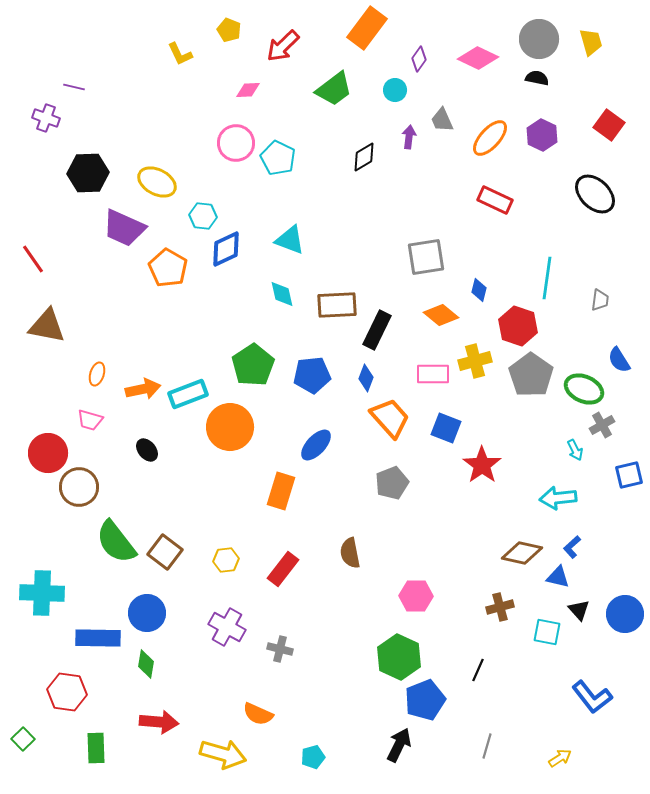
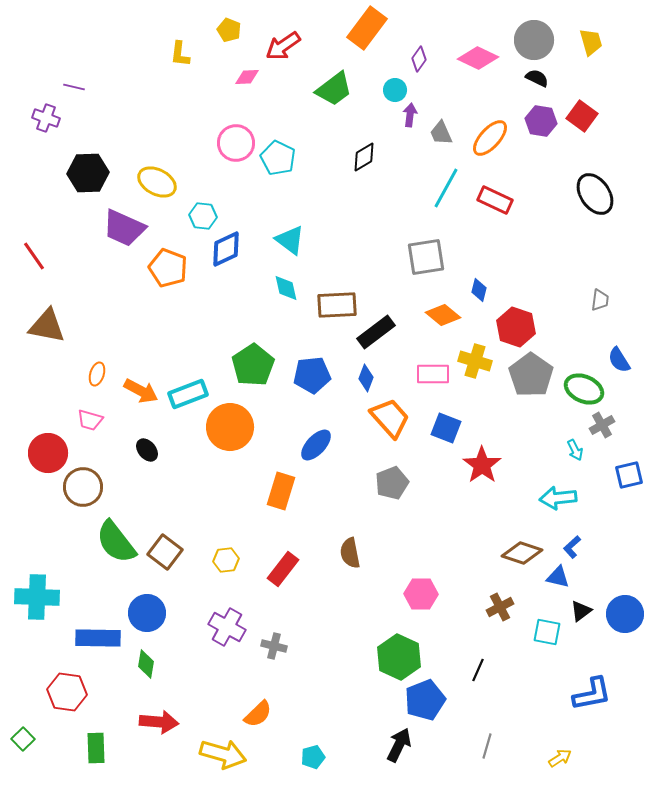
gray circle at (539, 39): moved 5 px left, 1 px down
red arrow at (283, 46): rotated 9 degrees clockwise
yellow L-shape at (180, 54): rotated 32 degrees clockwise
black semicircle at (537, 78): rotated 15 degrees clockwise
pink diamond at (248, 90): moved 1 px left, 13 px up
gray trapezoid at (442, 120): moved 1 px left, 13 px down
red square at (609, 125): moved 27 px left, 9 px up
purple hexagon at (542, 135): moved 1 px left, 14 px up; rotated 16 degrees counterclockwise
purple arrow at (409, 137): moved 1 px right, 22 px up
black ellipse at (595, 194): rotated 12 degrees clockwise
cyan triangle at (290, 240): rotated 16 degrees clockwise
red line at (33, 259): moved 1 px right, 3 px up
orange pentagon at (168, 268): rotated 9 degrees counterclockwise
cyan line at (547, 278): moved 101 px left, 90 px up; rotated 21 degrees clockwise
cyan diamond at (282, 294): moved 4 px right, 6 px up
orange diamond at (441, 315): moved 2 px right
red hexagon at (518, 326): moved 2 px left, 1 px down
black rectangle at (377, 330): moved 1 px left, 2 px down; rotated 27 degrees clockwise
yellow cross at (475, 361): rotated 32 degrees clockwise
orange arrow at (143, 389): moved 2 px left, 2 px down; rotated 40 degrees clockwise
brown circle at (79, 487): moved 4 px right
brown diamond at (522, 553): rotated 6 degrees clockwise
cyan cross at (42, 593): moved 5 px left, 4 px down
pink hexagon at (416, 596): moved 5 px right, 2 px up
brown cross at (500, 607): rotated 12 degrees counterclockwise
black triangle at (579, 610): moved 2 px right, 1 px down; rotated 35 degrees clockwise
gray cross at (280, 649): moved 6 px left, 3 px up
blue L-shape at (592, 697): moved 3 px up; rotated 63 degrees counterclockwise
orange semicircle at (258, 714): rotated 68 degrees counterclockwise
